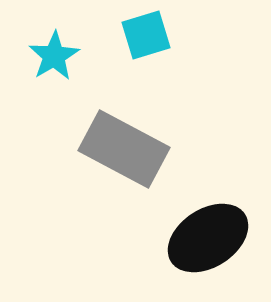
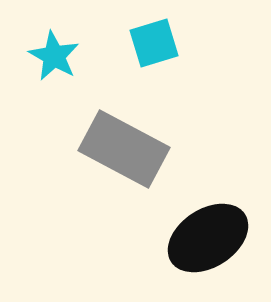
cyan square: moved 8 px right, 8 px down
cyan star: rotated 12 degrees counterclockwise
